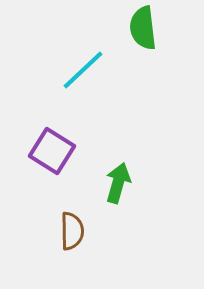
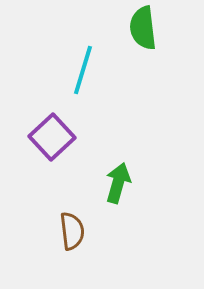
cyan line: rotated 30 degrees counterclockwise
purple square: moved 14 px up; rotated 15 degrees clockwise
brown semicircle: rotated 6 degrees counterclockwise
